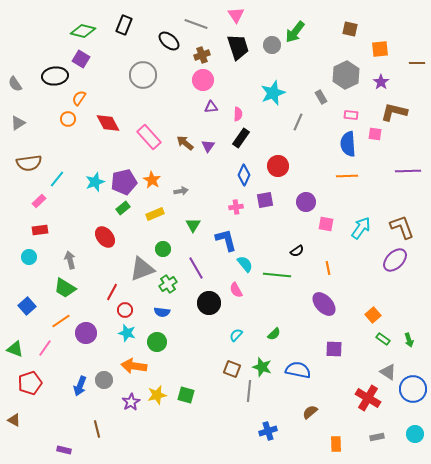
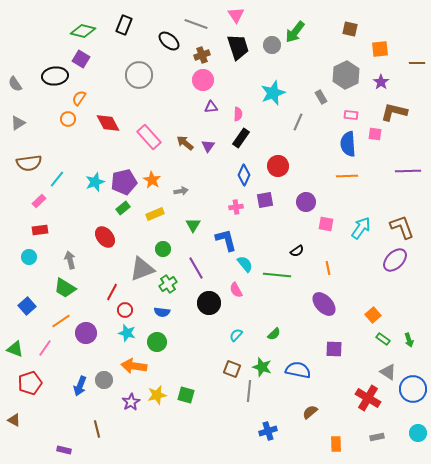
gray circle at (143, 75): moved 4 px left
cyan circle at (415, 434): moved 3 px right, 1 px up
